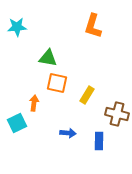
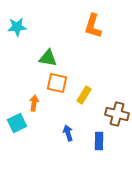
yellow rectangle: moved 3 px left
blue arrow: rotated 112 degrees counterclockwise
